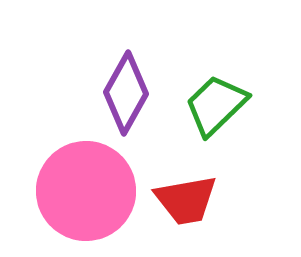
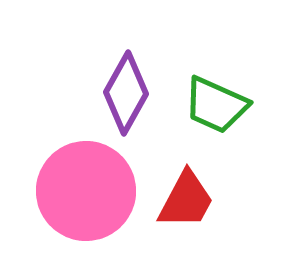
green trapezoid: rotated 112 degrees counterclockwise
red trapezoid: rotated 52 degrees counterclockwise
